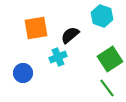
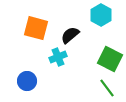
cyan hexagon: moved 1 px left, 1 px up; rotated 10 degrees clockwise
orange square: rotated 25 degrees clockwise
green square: rotated 30 degrees counterclockwise
blue circle: moved 4 px right, 8 px down
